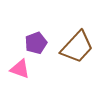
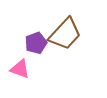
brown trapezoid: moved 12 px left, 13 px up
